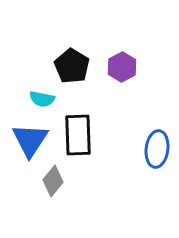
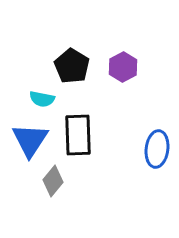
purple hexagon: moved 1 px right
